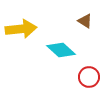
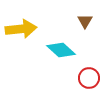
brown triangle: rotated 28 degrees clockwise
red circle: moved 1 px down
